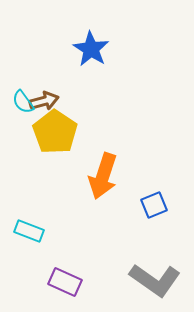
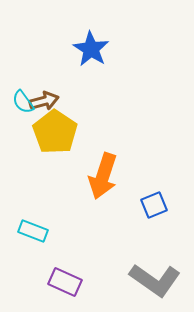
cyan rectangle: moved 4 px right
